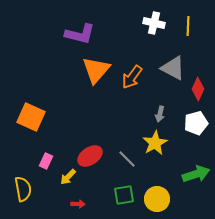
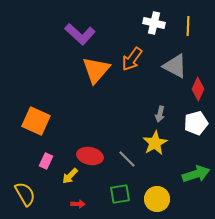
purple L-shape: rotated 28 degrees clockwise
gray triangle: moved 2 px right, 2 px up
orange arrow: moved 18 px up
orange square: moved 5 px right, 4 px down
red ellipse: rotated 45 degrees clockwise
yellow arrow: moved 2 px right, 1 px up
yellow semicircle: moved 2 px right, 5 px down; rotated 20 degrees counterclockwise
green square: moved 4 px left, 1 px up
